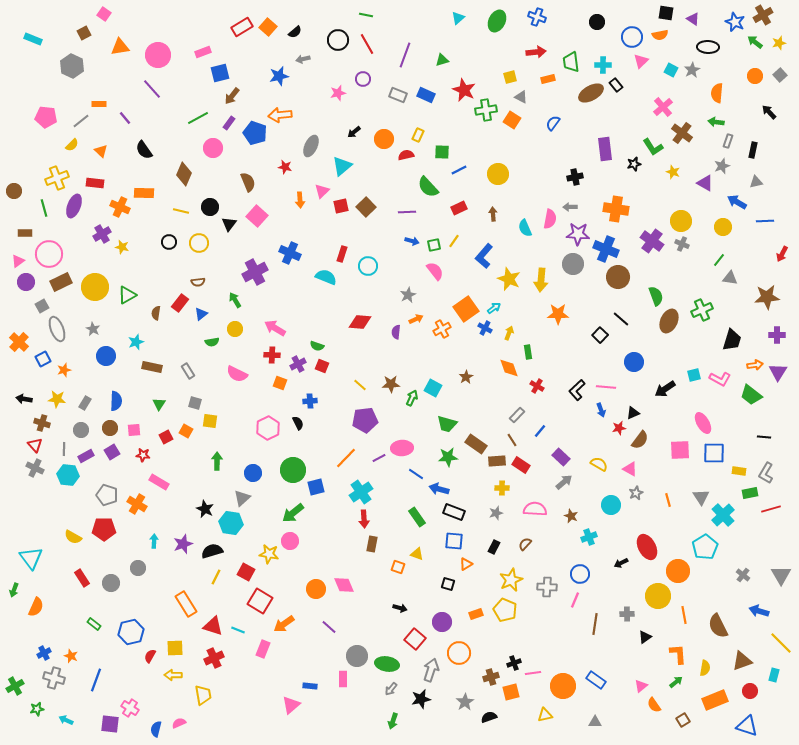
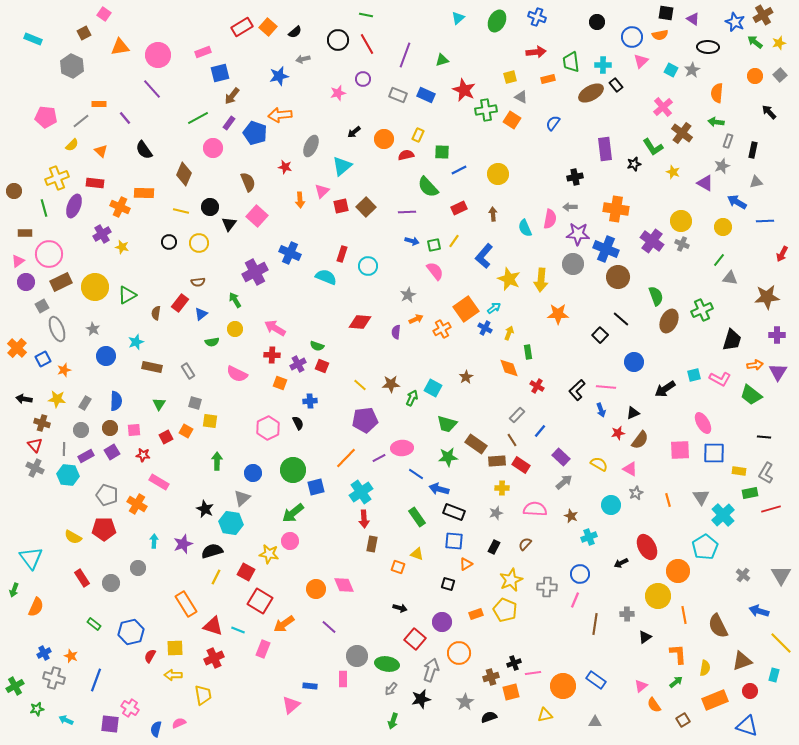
orange cross at (19, 342): moved 2 px left, 6 px down
red star at (619, 428): moved 1 px left, 5 px down
